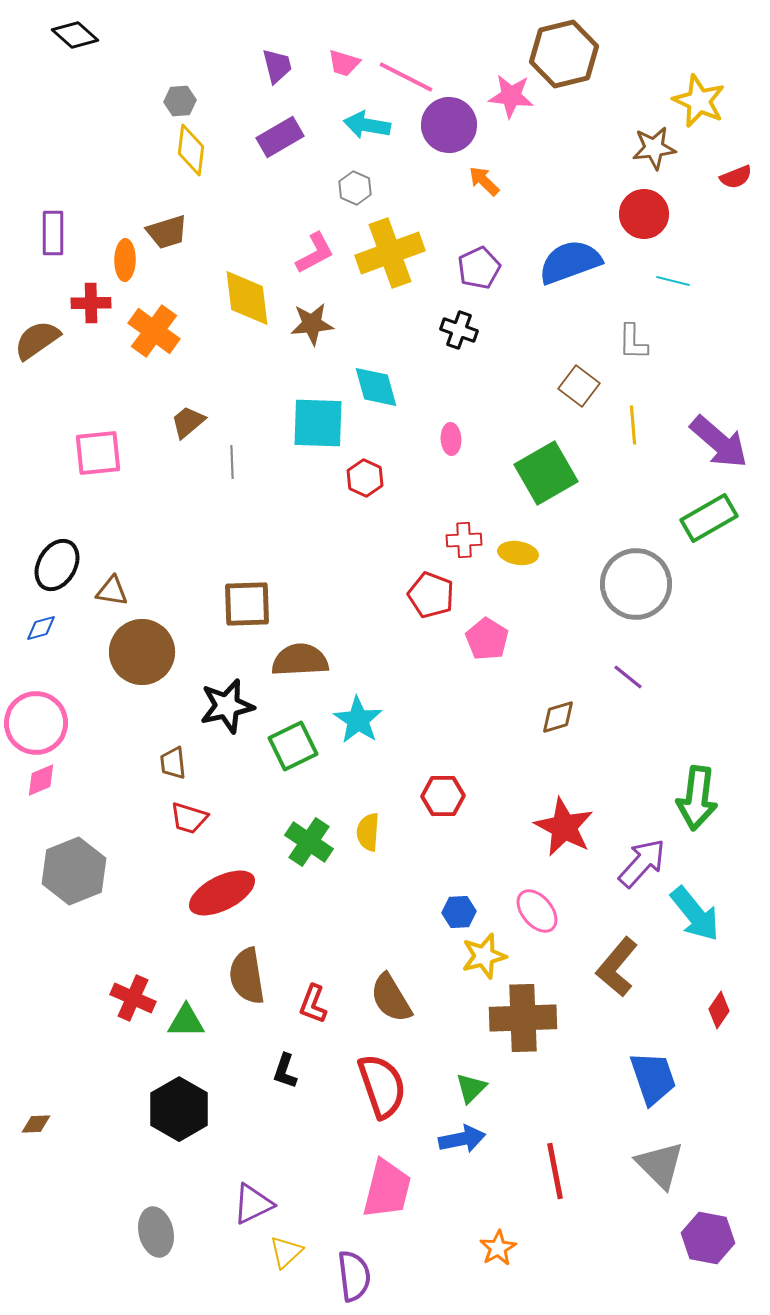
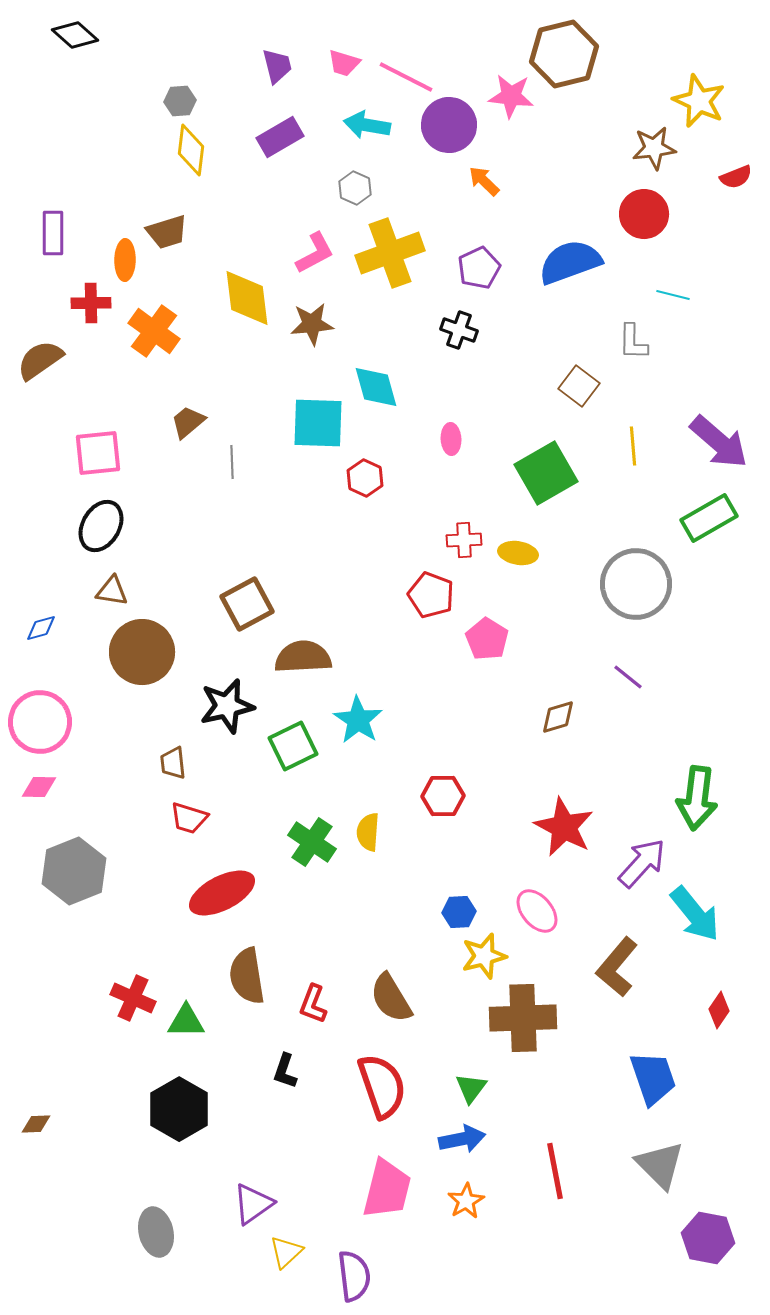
cyan line at (673, 281): moved 14 px down
brown semicircle at (37, 340): moved 3 px right, 20 px down
yellow line at (633, 425): moved 21 px down
black ellipse at (57, 565): moved 44 px right, 39 px up
brown square at (247, 604): rotated 26 degrees counterclockwise
brown semicircle at (300, 660): moved 3 px right, 3 px up
pink circle at (36, 723): moved 4 px right, 1 px up
pink diamond at (41, 780): moved 2 px left, 7 px down; rotated 24 degrees clockwise
green cross at (309, 842): moved 3 px right
green triangle at (471, 1088): rotated 8 degrees counterclockwise
purple triangle at (253, 1204): rotated 9 degrees counterclockwise
orange star at (498, 1248): moved 32 px left, 47 px up
